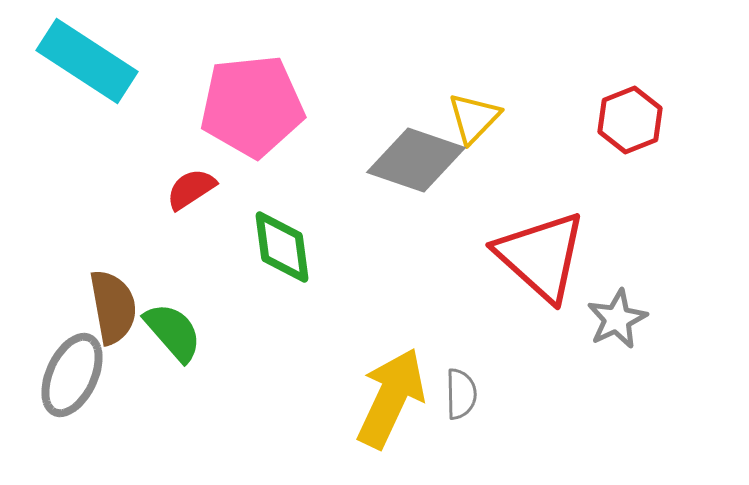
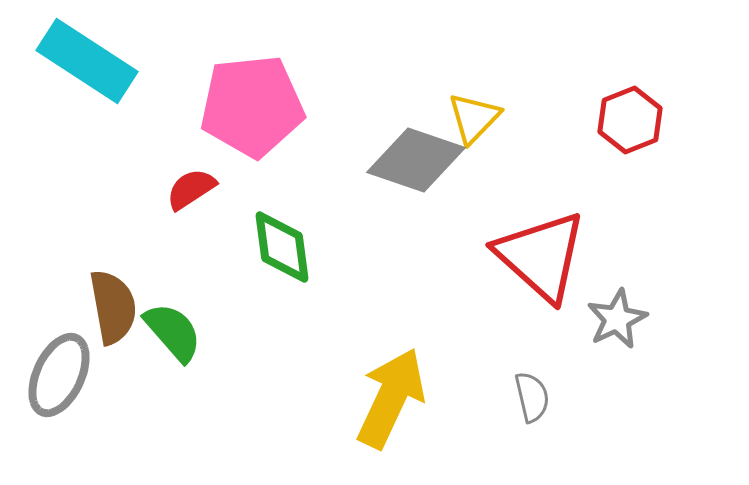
gray ellipse: moved 13 px left
gray semicircle: moved 71 px right, 3 px down; rotated 12 degrees counterclockwise
